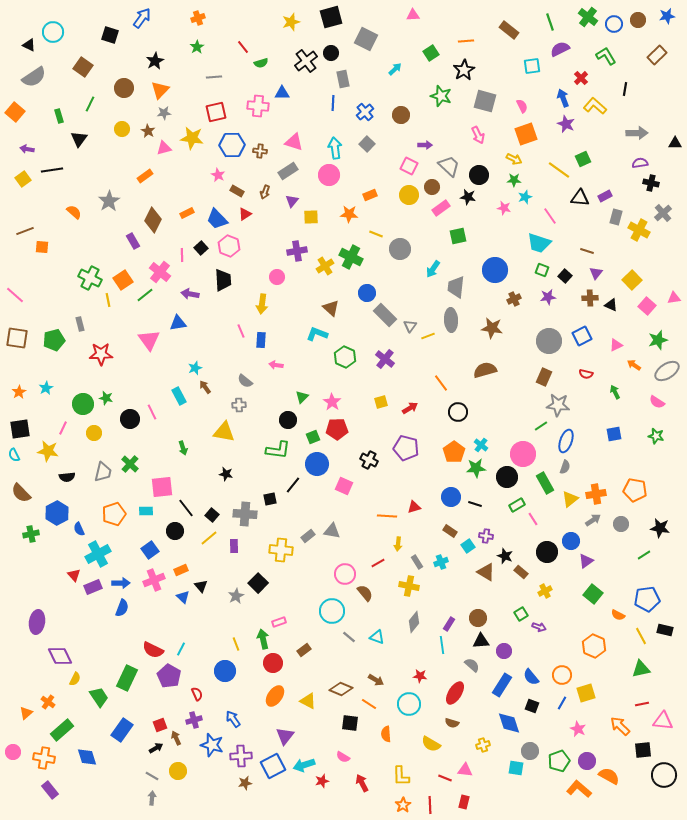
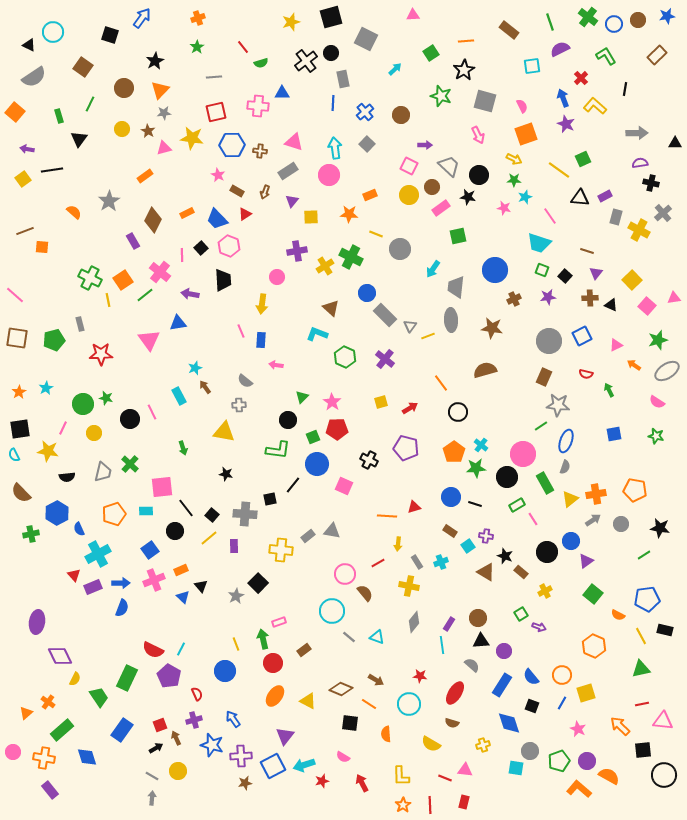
green arrow at (615, 392): moved 6 px left, 2 px up
